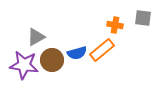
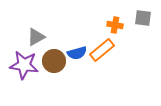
brown circle: moved 2 px right, 1 px down
